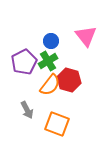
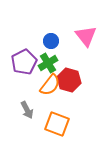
green cross: moved 2 px down
